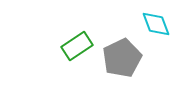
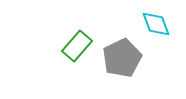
green rectangle: rotated 16 degrees counterclockwise
